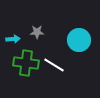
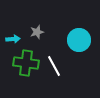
gray star: rotated 16 degrees counterclockwise
white line: moved 1 px down; rotated 30 degrees clockwise
